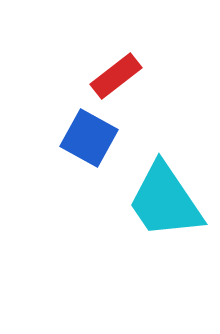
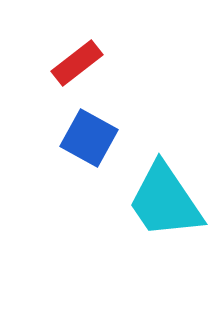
red rectangle: moved 39 px left, 13 px up
